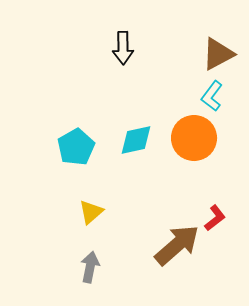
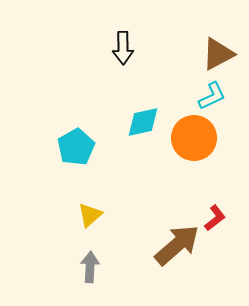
cyan L-shape: rotated 152 degrees counterclockwise
cyan diamond: moved 7 px right, 18 px up
yellow triangle: moved 1 px left, 3 px down
gray arrow: rotated 8 degrees counterclockwise
